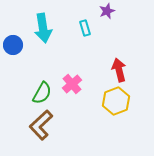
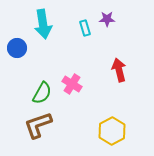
purple star: moved 8 px down; rotated 21 degrees clockwise
cyan arrow: moved 4 px up
blue circle: moved 4 px right, 3 px down
pink cross: rotated 18 degrees counterclockwise
yellow hexagon: moved 4 px left, 30 px down; rotated 8 degrees counterclockwise
brown L-shape: moved 3 px left; rotated 24 degrees clockwise
